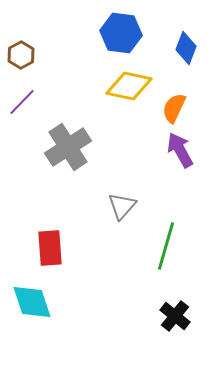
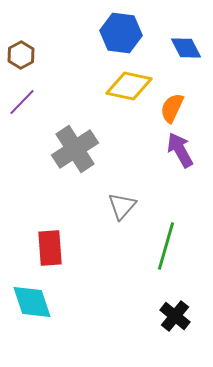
blue diamond: rotated 48 degrees counterclockwise
orange semicircle: moved 2 px left
gray cross: moved 7 px right, 2 px down
